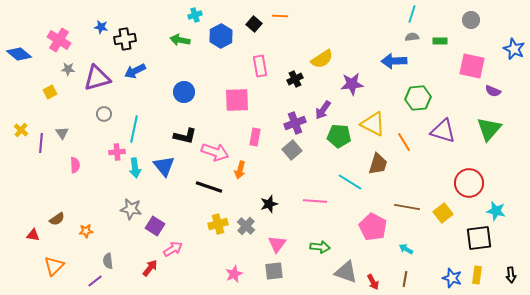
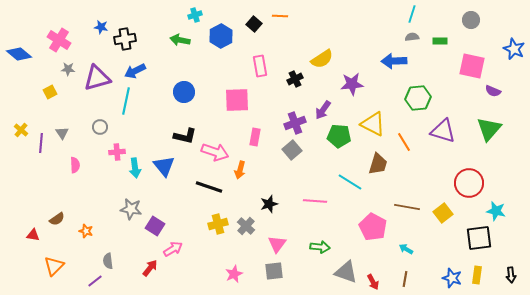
gray circle at (104, 114): moved 4 px left, 13 px down
cyan line at (134, 129): moved 8 px left, 28 px up
orange star at (86, 231): rotated 24 degrees clockwise
